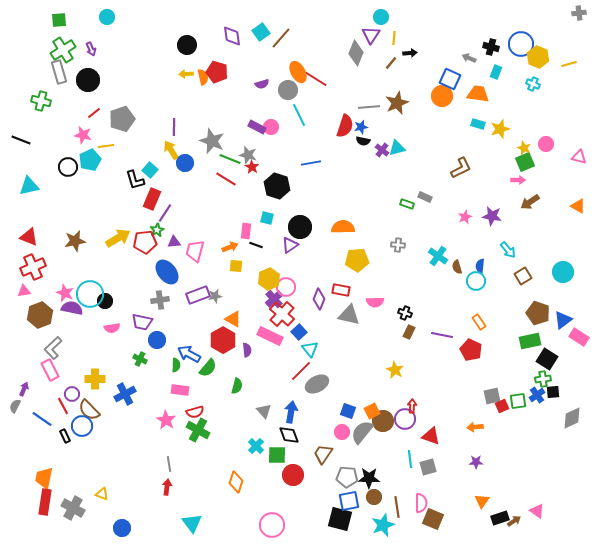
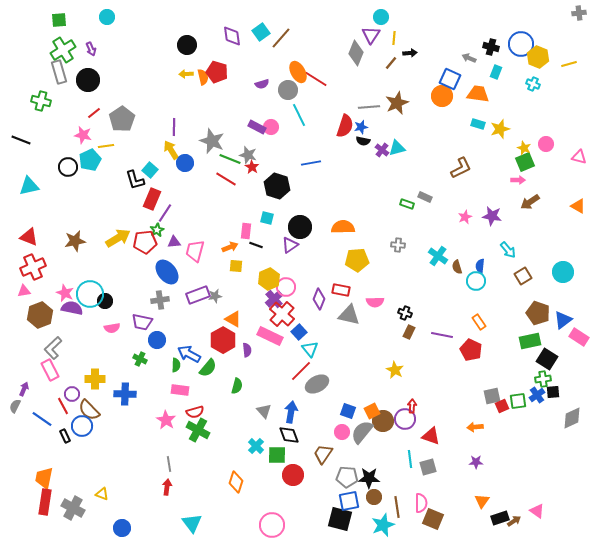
gray pentagon at (122, 119): rotated 15 degrees counterclockwise
blue cross at (125, 394): rotated 30 degrees clockwise
